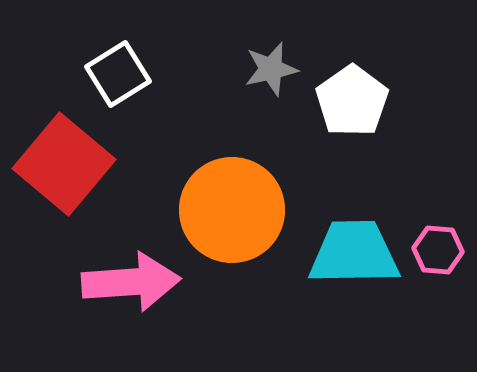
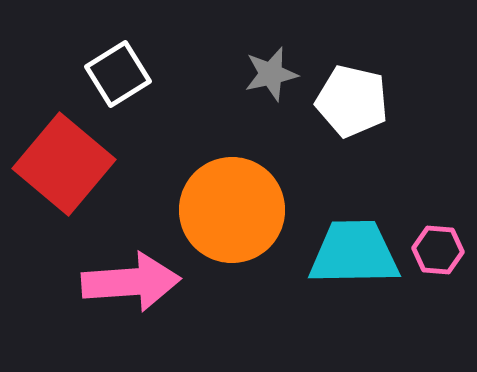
gray star: moved 5 px down
white pentagon: rotated 24 degrees counterclockwise
